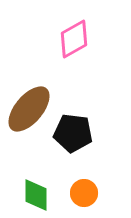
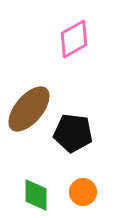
orange circle: moved 1 px left, 1 px up
